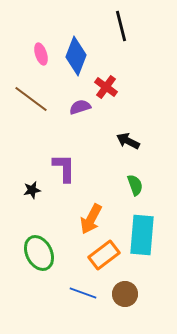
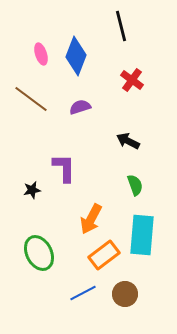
red cross: moved 26 px right, 7 px up
blue line: rotated 48 degrees counterclockwise
